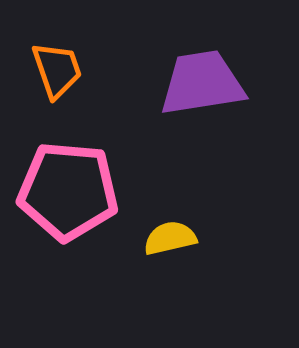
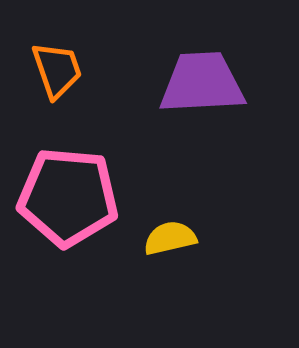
purple trapezoid: rotated 6 degrees clockwise
pink pentagon: moved 6 px down
